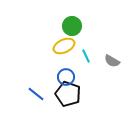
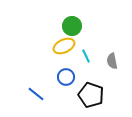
gray semicircle: rotated 49 degrees clockwise
black pentagon: moved 23 px right, 1 px down
